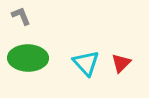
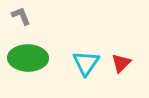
cyan triangle: rotated 16 degrees clockwise
